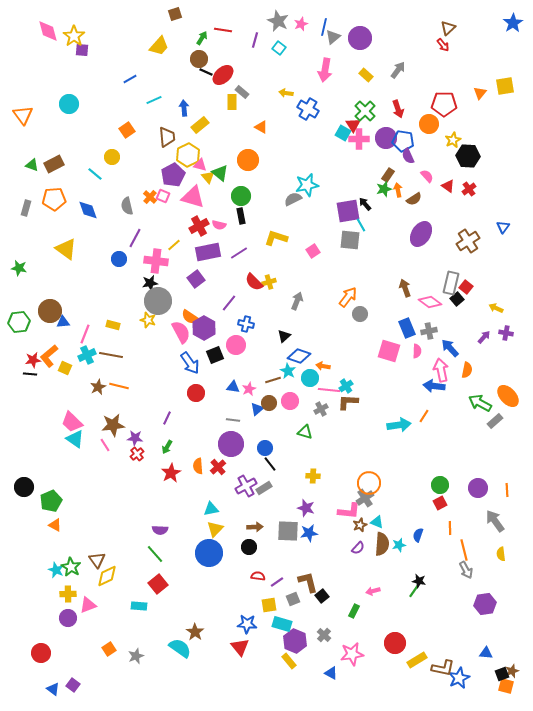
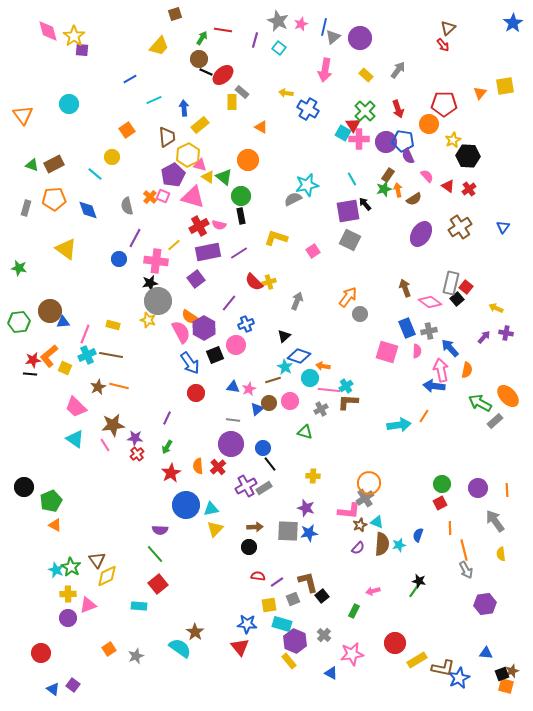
purple circle at (386, 138): moved 4 px down
green triangle at (220, 173): moved 4 px right, 4 px down
yellow triangle at (208, 177): rotated 16 degrees counterclockwise
cyan line at (361, 225): moved 9 px left, 46 px up
gray square at (350, 240): rotated 20 degrees clockwise
brown cross at (468, 241): moved 8 px left, 14 px up
blue cross at (246, 324): rotated 35 degrees counterclockwise
pink square at (389, 351): moved 2 px left, 1 px down
cyan star at (288, 371): moved 3 px left, 4 px up
pink trapezoid at (72, 422): moved 4 px right, 15 px up
blue circle at (265, 448): moved 2 px left
green circle at (440, 485): moved 2 px right, 1 px up
blue circle at (209, 553): moved 23 px left, 48 px up
